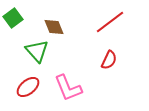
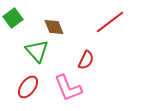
red semicircle: moved 23 px left
red ellipse: rotated 15 degrees counterclockwise
